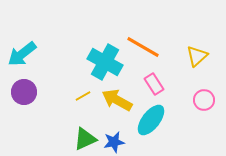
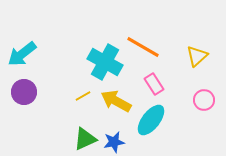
yellow arrow: moved 1 px left, 1 px down
